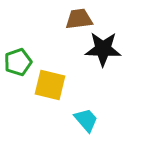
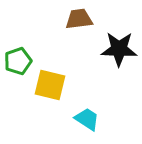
black star: moved 16 px right
green pentagon: moved 1 px up
cyan trapezoid: moved 1 px right, 1 px up; rotated 16 degrees counterclockwise
